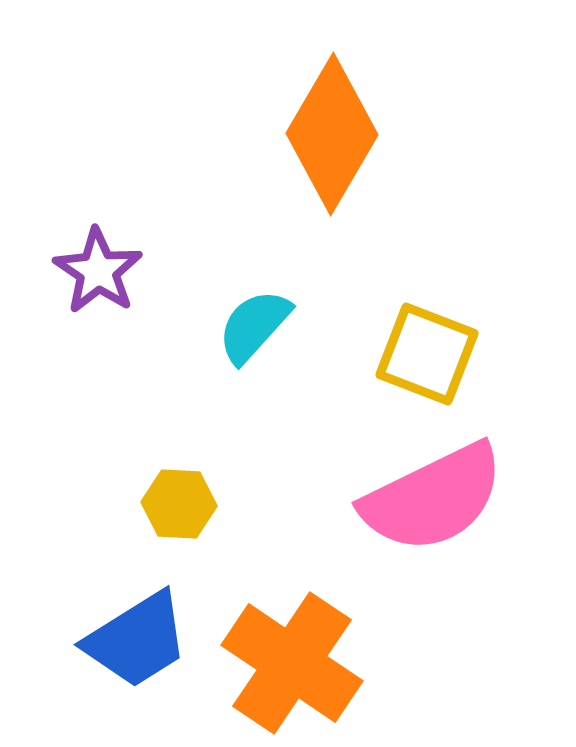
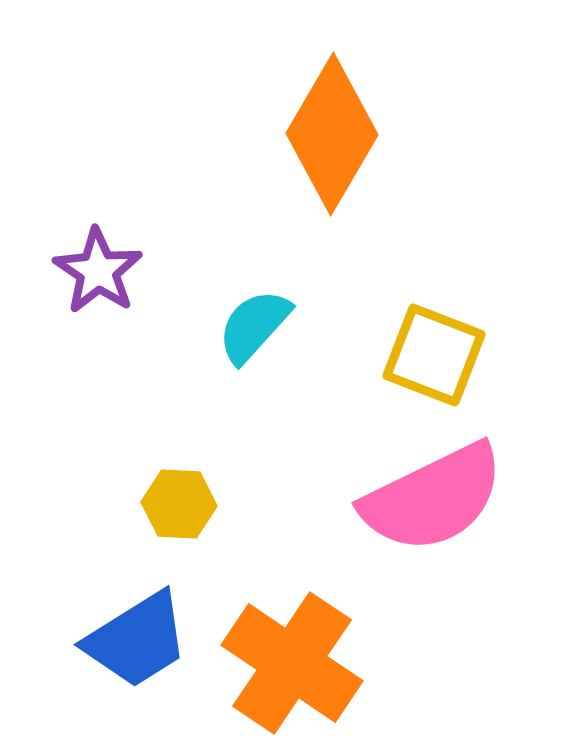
yellow square: moved 7 px right, 1 px down
